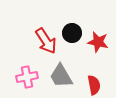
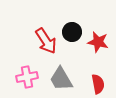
black circle: moved 1 px up
gray trapezoid: moved 3 px down
red semicircle: moved 4 px right, 1 px up
